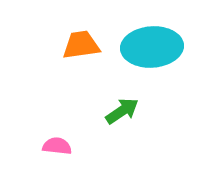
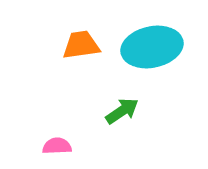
cyan ellipse: rotated 8 degrees counterclockwise
pink semicircle: rotated 8 degrees counterclockwise
